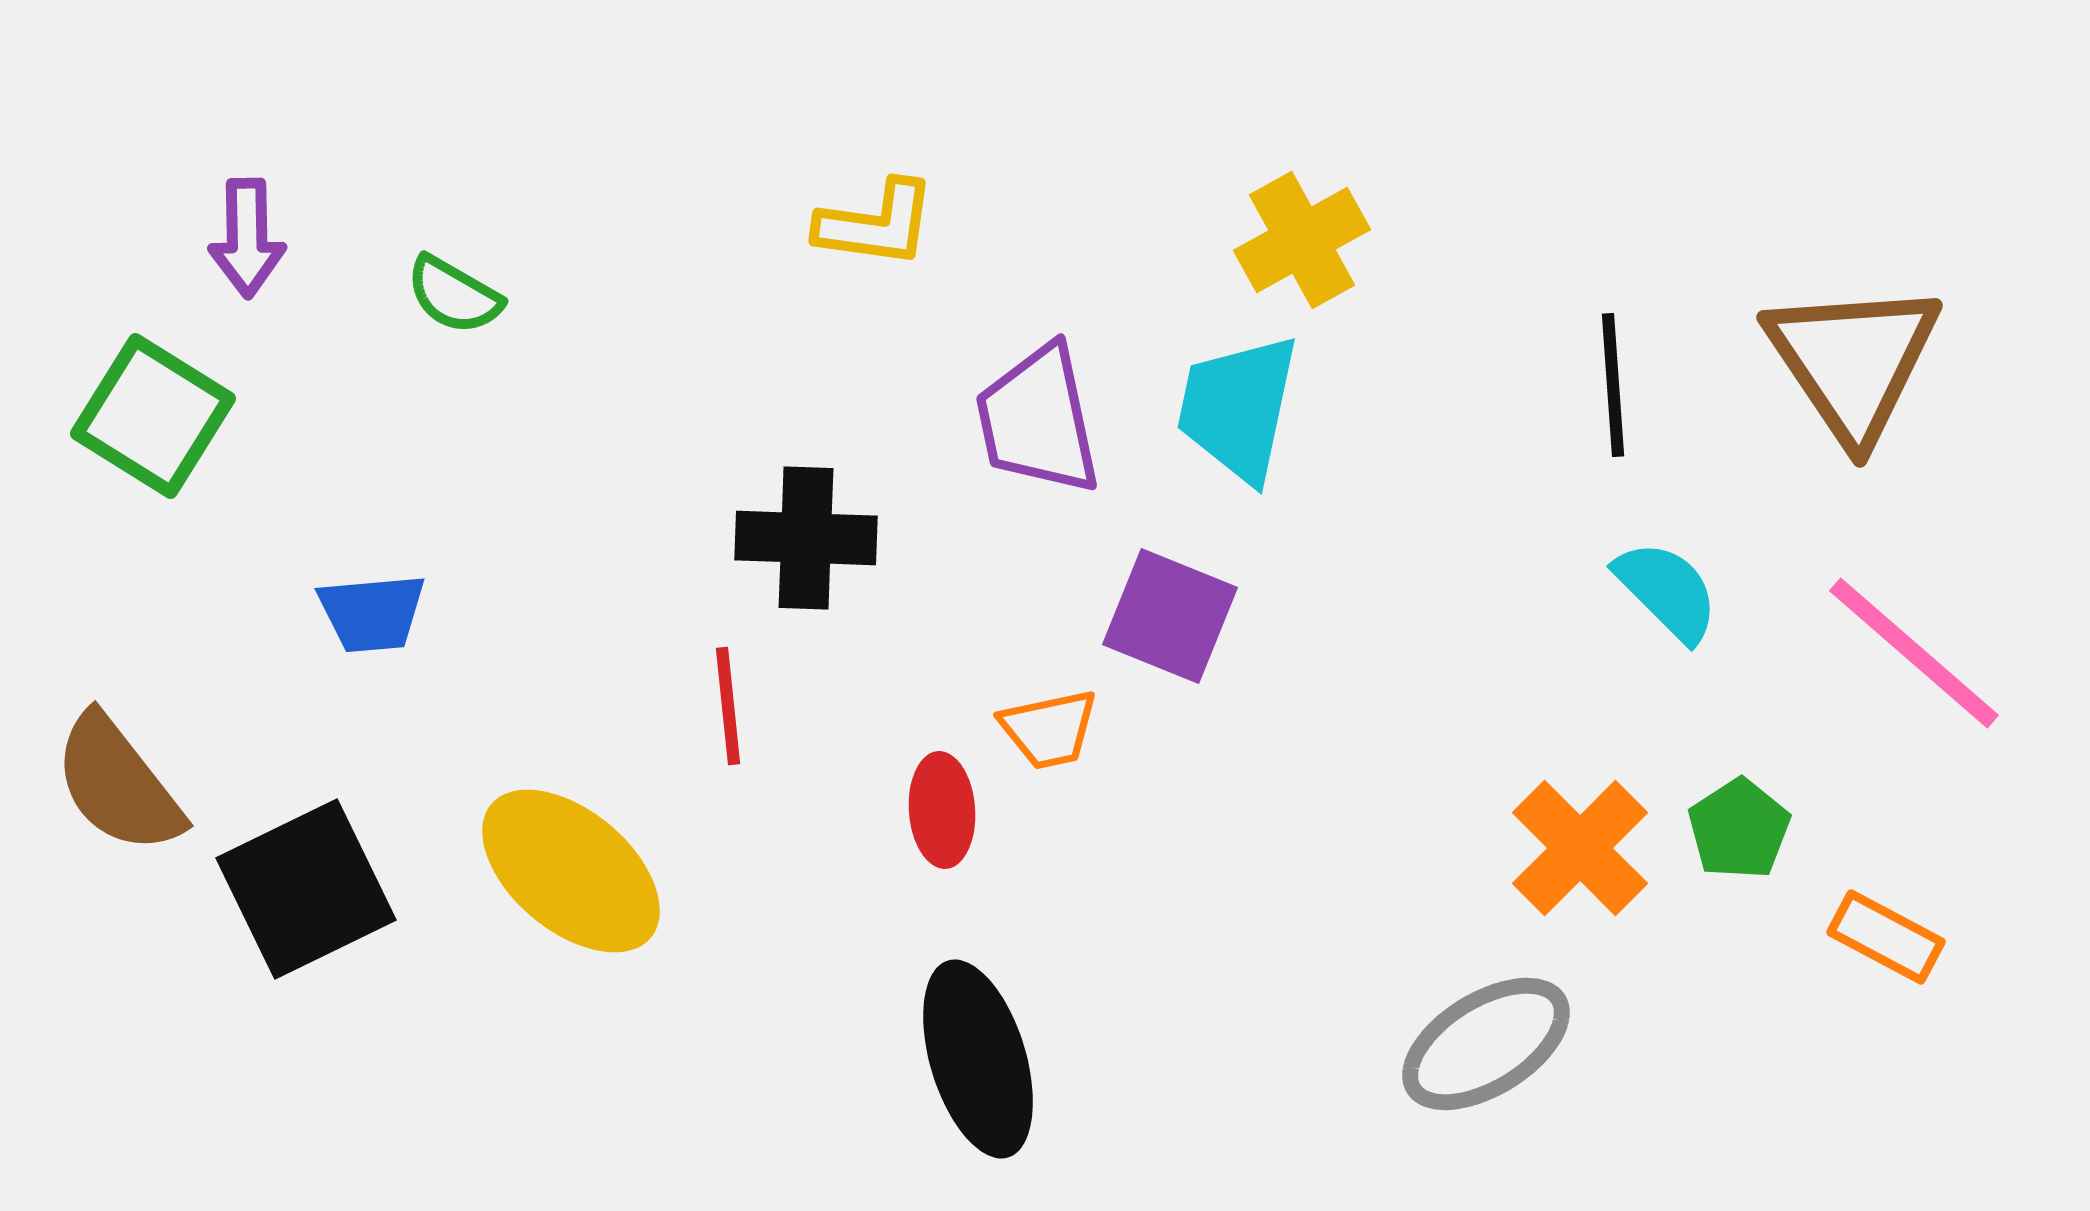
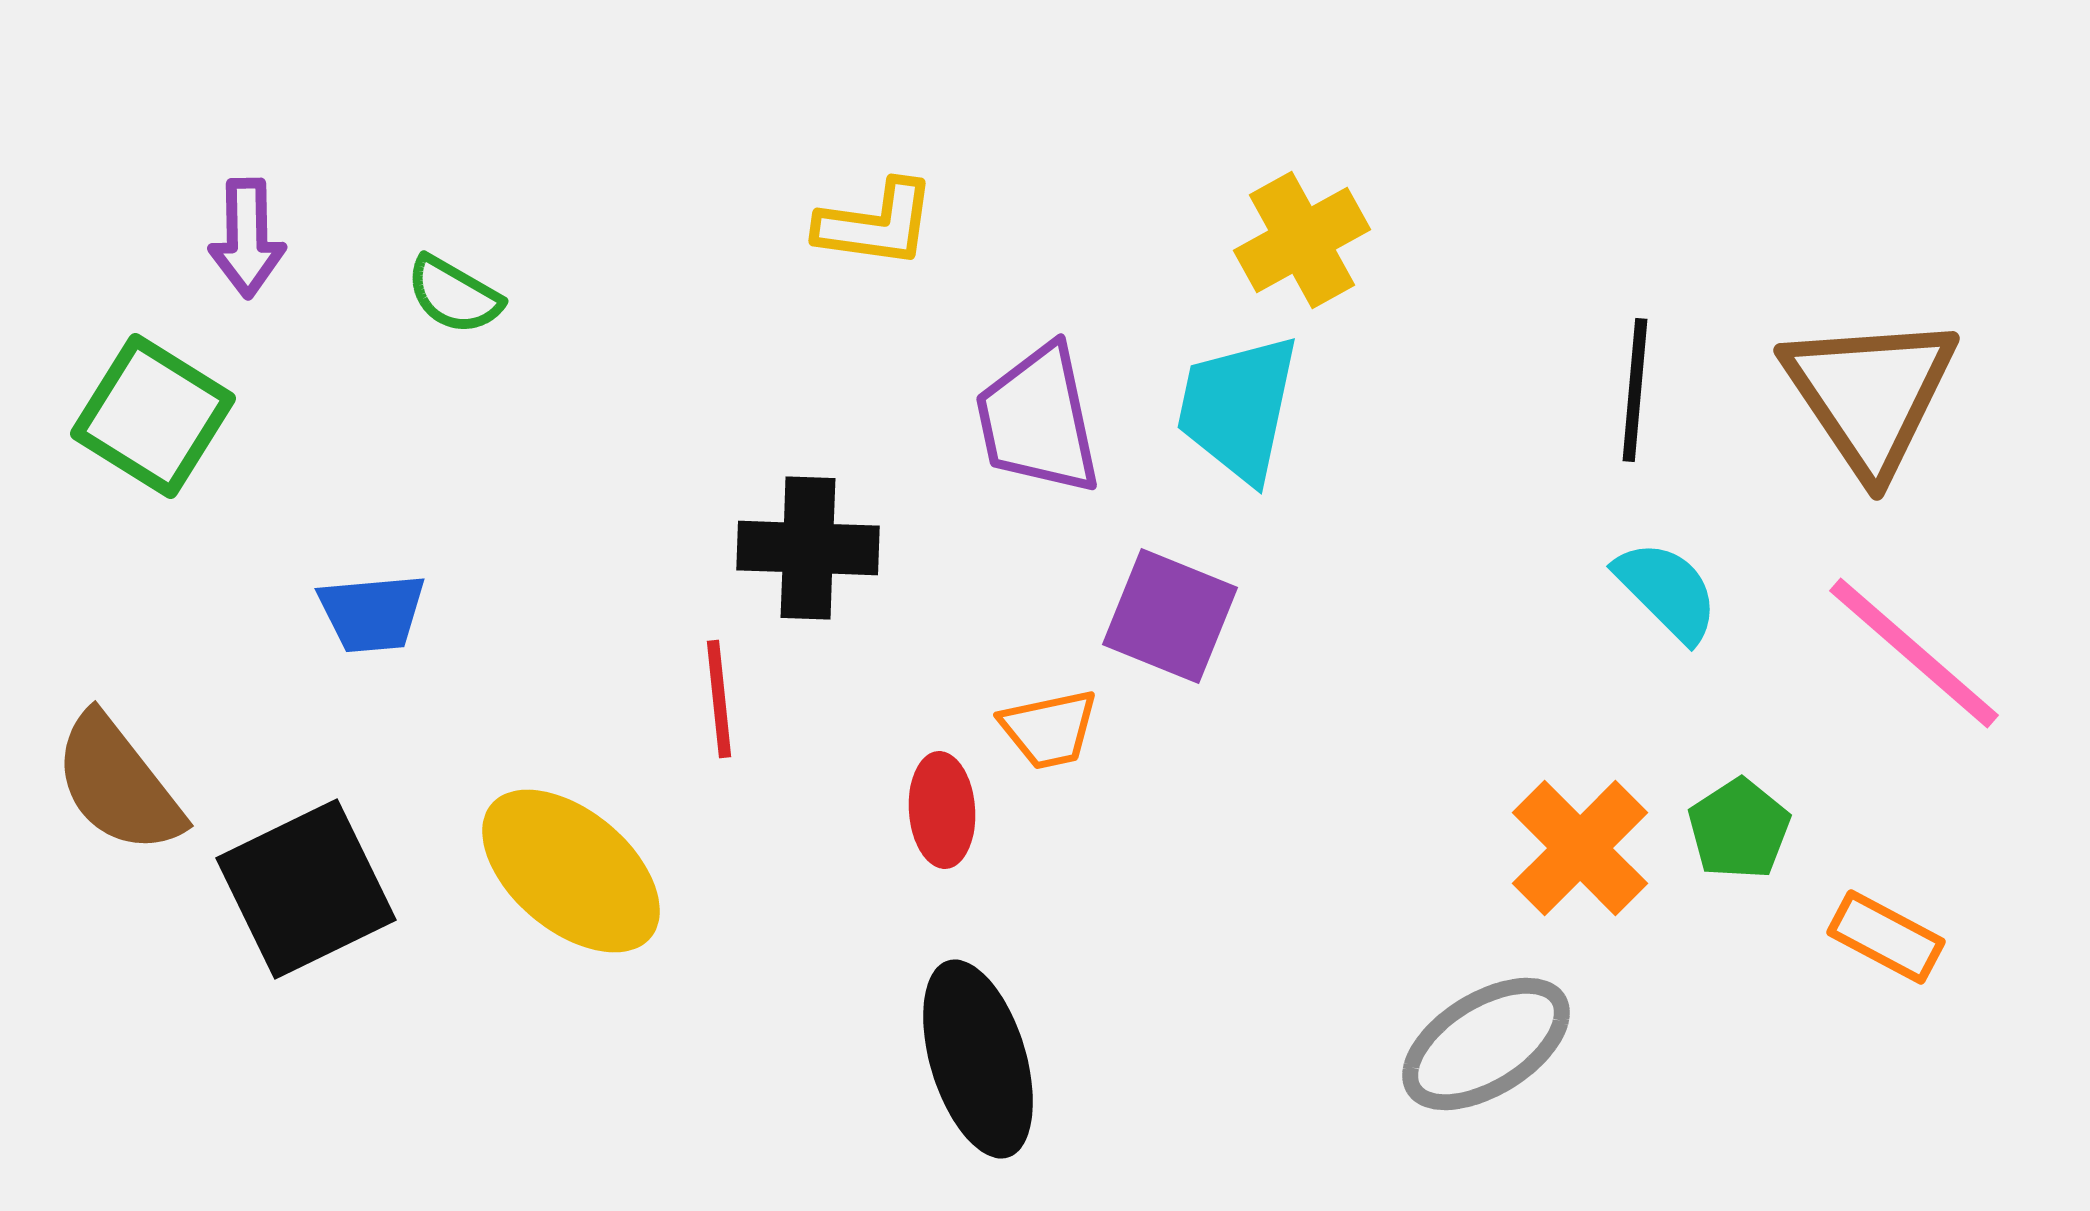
brown triangle: moved 17 px right, 33 px down
black line: moved 22 px right, 5 px down; rotated 9 degrees clockwise
black cross: moved 2 px right, 10 px down
red line: moved 9 px left, 7 px up
